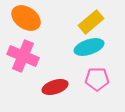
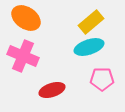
pink pentagon: moved 5 px right
red ellipse: moved 3 px left, 3 px down
